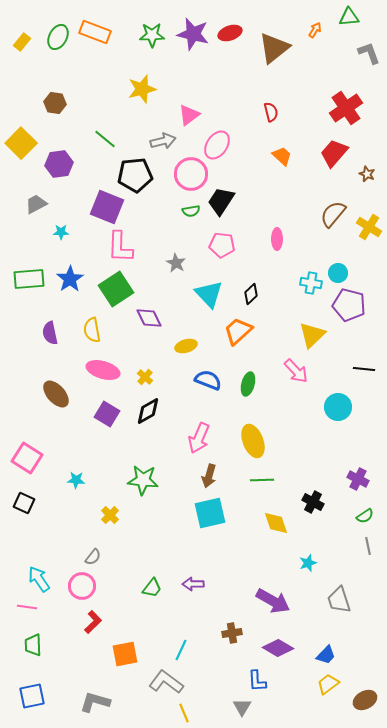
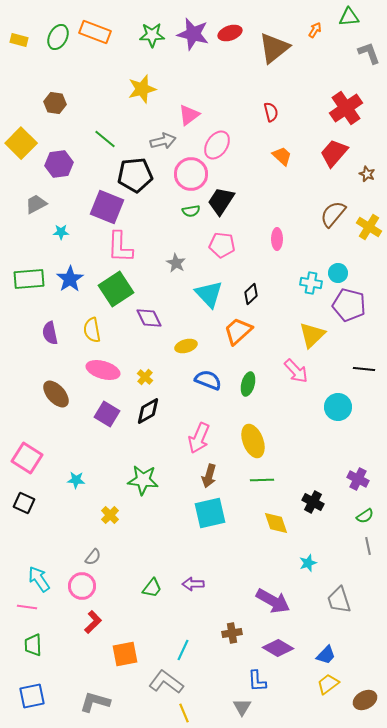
yellow rectangle at (22, 42): moved 3 px left, 2 px up; rotated 66 degrees clockwise
cyan line at (181, 650): moved 2 px right
